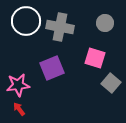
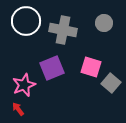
gray circle: moved 1 px left
gray cross: moved 3 px right, 3 px down
pink square: moved 4 px left, 9 px down
pink star: moved 6 px right; rotated 15 degrees counterclockwise
red arrow: moved 1 px left
